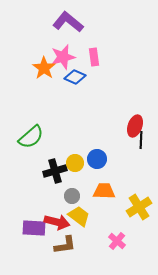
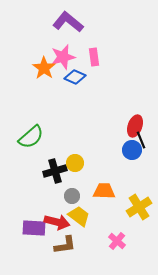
black line: rotated 24 degrees counterclockwise
blue circle: moved 35 px right, 9 px up
